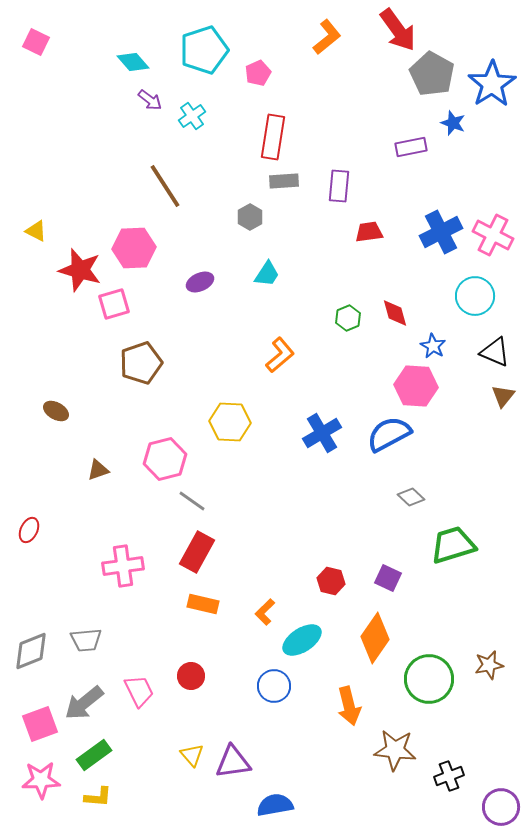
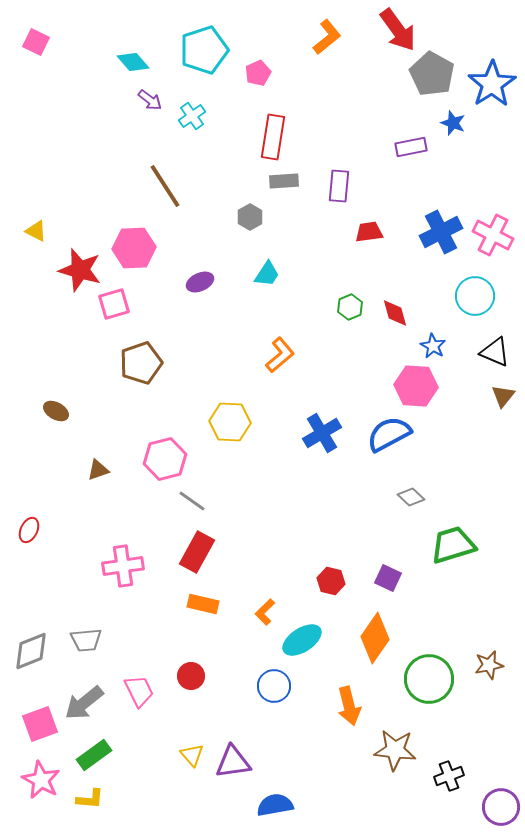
green hexagon at (348, 318): moved 2 px right, 11 px up
pink star at (41, 780): rotated 30 degrees clockwise
yellow L-shape at (98, 797): moved 8 px left, 2 px down
